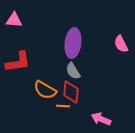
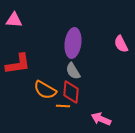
red L-shape: moved 2 px down
